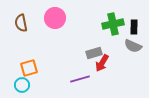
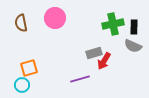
red arrow: moved 2 px right, 2 px up
